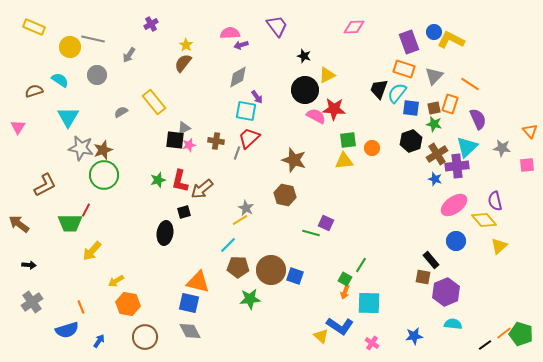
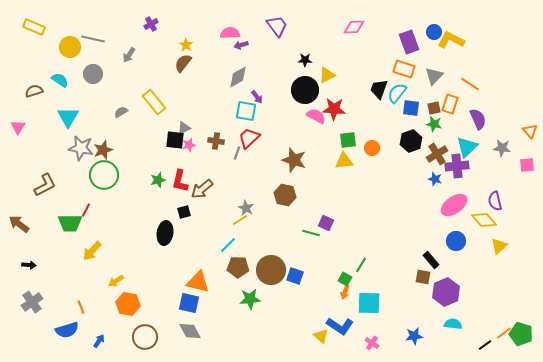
black star at (304, 56): moved 1 px right, 4 px down; rotated 16 degrees counterclockwise
gray circle at (97, 75): moved 4 px left, 1 px up
